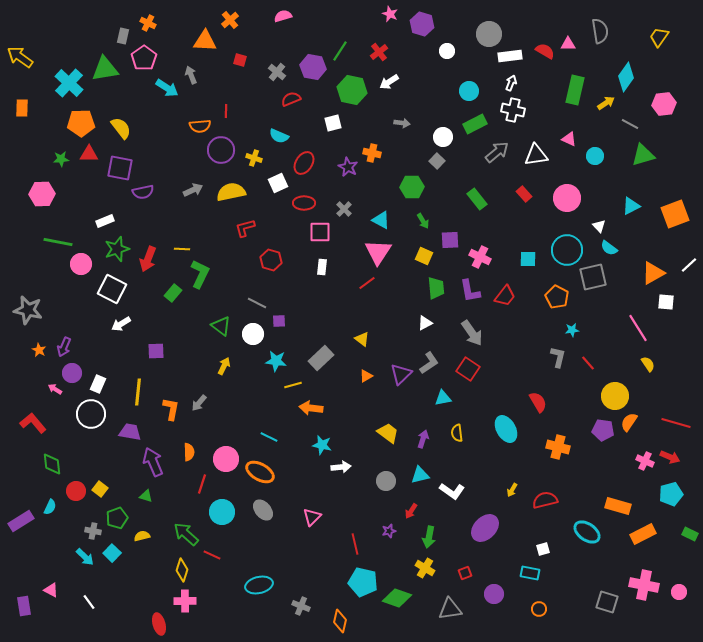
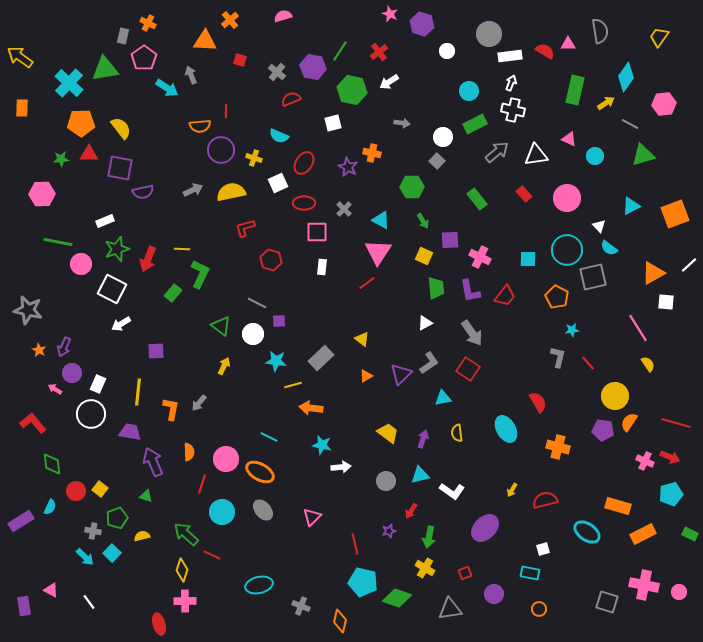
pink square at (320, 232): moved 3 px left
